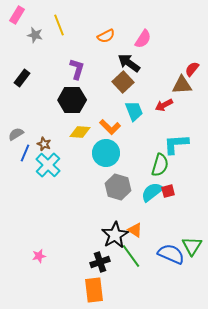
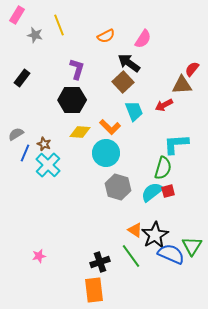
green semicircle: moved 3 px right, 3 px down
black star: moved 40 px right
